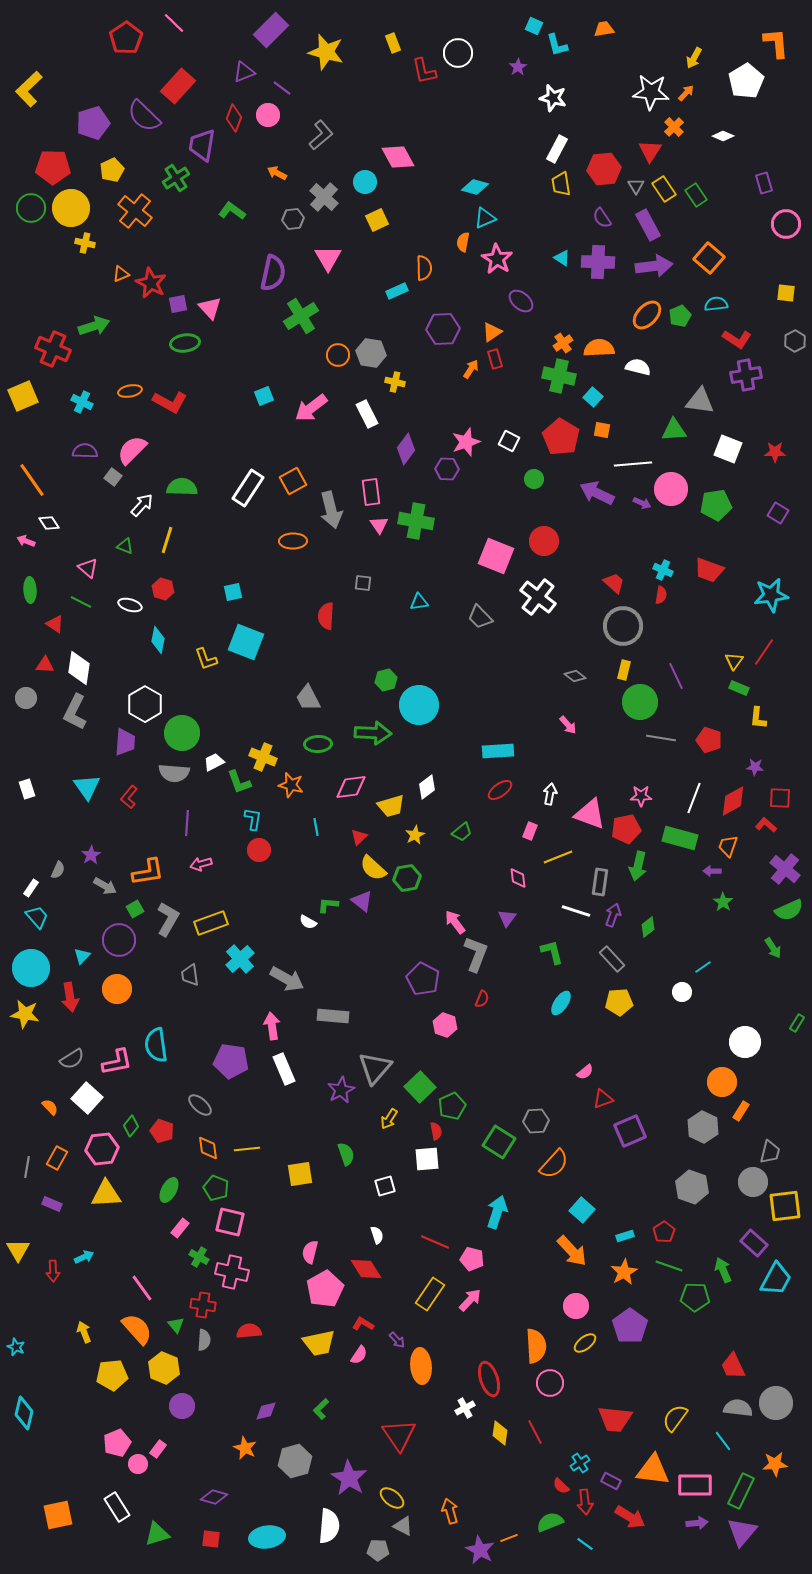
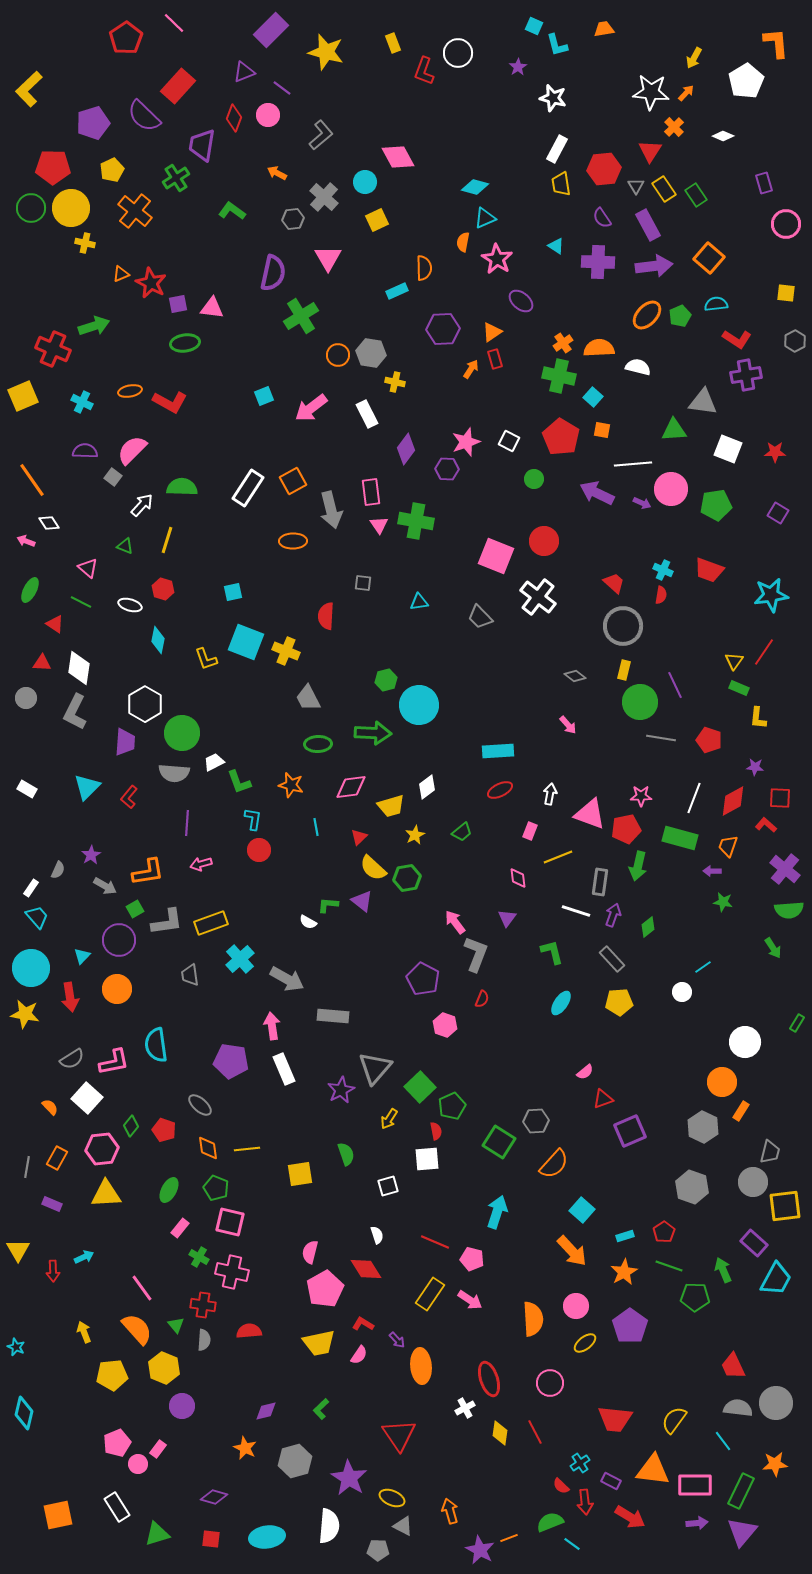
red L-shape at (424, 71): rotated 32 degrees clockwise
cyan triangle at (562, 258): moved 6 px left, 12 px up
pink triangle at (210, 308): moved 2 px right; rotated 40 degrees counterclockwise
gray triangle at (700, 401): moved 3 px right, 1 px down
green ellipse at (30, 590): rotated 30 degrees clockwise
red triangle at (45, 665): moved 3 px left, 2 px up
purple line at (676, 676): moved 1 px left, 9 px down
yellow cross at (263, 757): moved 23 px right, 106 px up
cyan triangle at (87, 787): rotated 20 degrees clockwise
white rectangle at (27, 789): rotated 42 degrees counterclockwise
red ellipse at (500, 790): rotated 10 degrees clockwise
green star at (723, 902): rotated 24 degrees counterclockwise
green semicircle at (789, 910): rotated 20 degrees clockwise
gray L-shape at (168, 919): moved 1 px left, 3 px down; rotated 52 degrees clockwise
pink L-shape at (117, 1062): moved 3 px left
red pentagon at (162, 1131): moved 2 px right, 1 px up
white square at (385, 1186): moved 3 px right
pink arrow at (470, 1300): rotated 80 degrees clockwise
orange semicircle at (536, 1346): moved 3 px left, 27 px up
yellow semicircle at (675, 1418): moved 1 px left, 2 px down
yellow ellipse at (392, 1498): rotated 15 degrees counterclockwise
cyan line at (585, 1544): moved 13 px left
